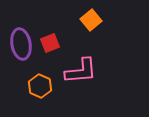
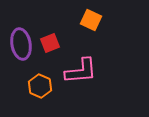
orange square: rotated 25 degrees counterclockwise
